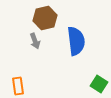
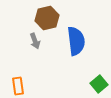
brown hexagon: moved 2 px right
green square: rotated 18 degrees clockwise
